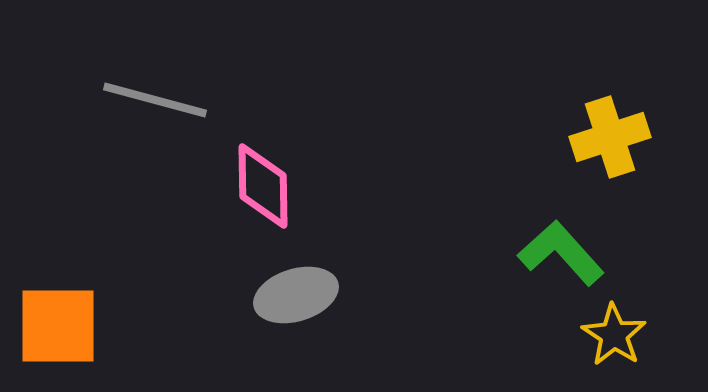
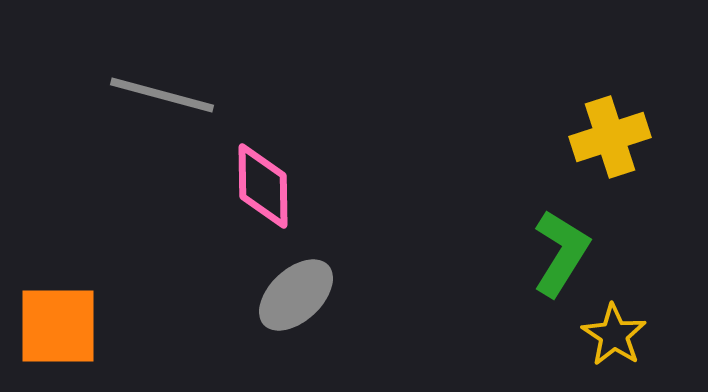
gray line: moved 7 px right, 5 px up
green L-shape: rotated 74 degrees clockwise
gray ellipse: rotated 26 degrees counterclockwise
